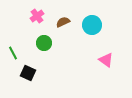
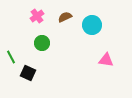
brown semicircle: moved 2 px right, 5 px up
green circle: moved 2 px left
green line: moved 2 px left, 4 px down
pink triangle: rotated 28 degrees counterclockwise
